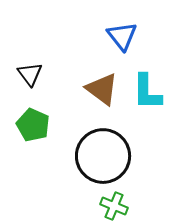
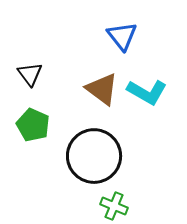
cyan L-shape: rotated 60 degrees counterclockwise
black circle: moved 9 px left
